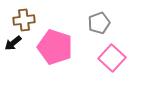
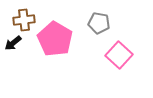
gray pentagon: rotated 30 degrees clockwise
pink pentagon: moved 8 px up; rotated 12 degrees clockwise
pink square: moved 7 px right, 3 px up
